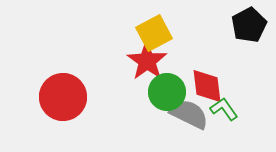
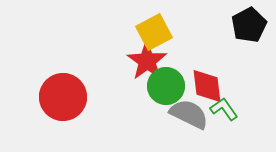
yellow square: moved 1 px up
green circle: moved 1 px left, 6 px up
